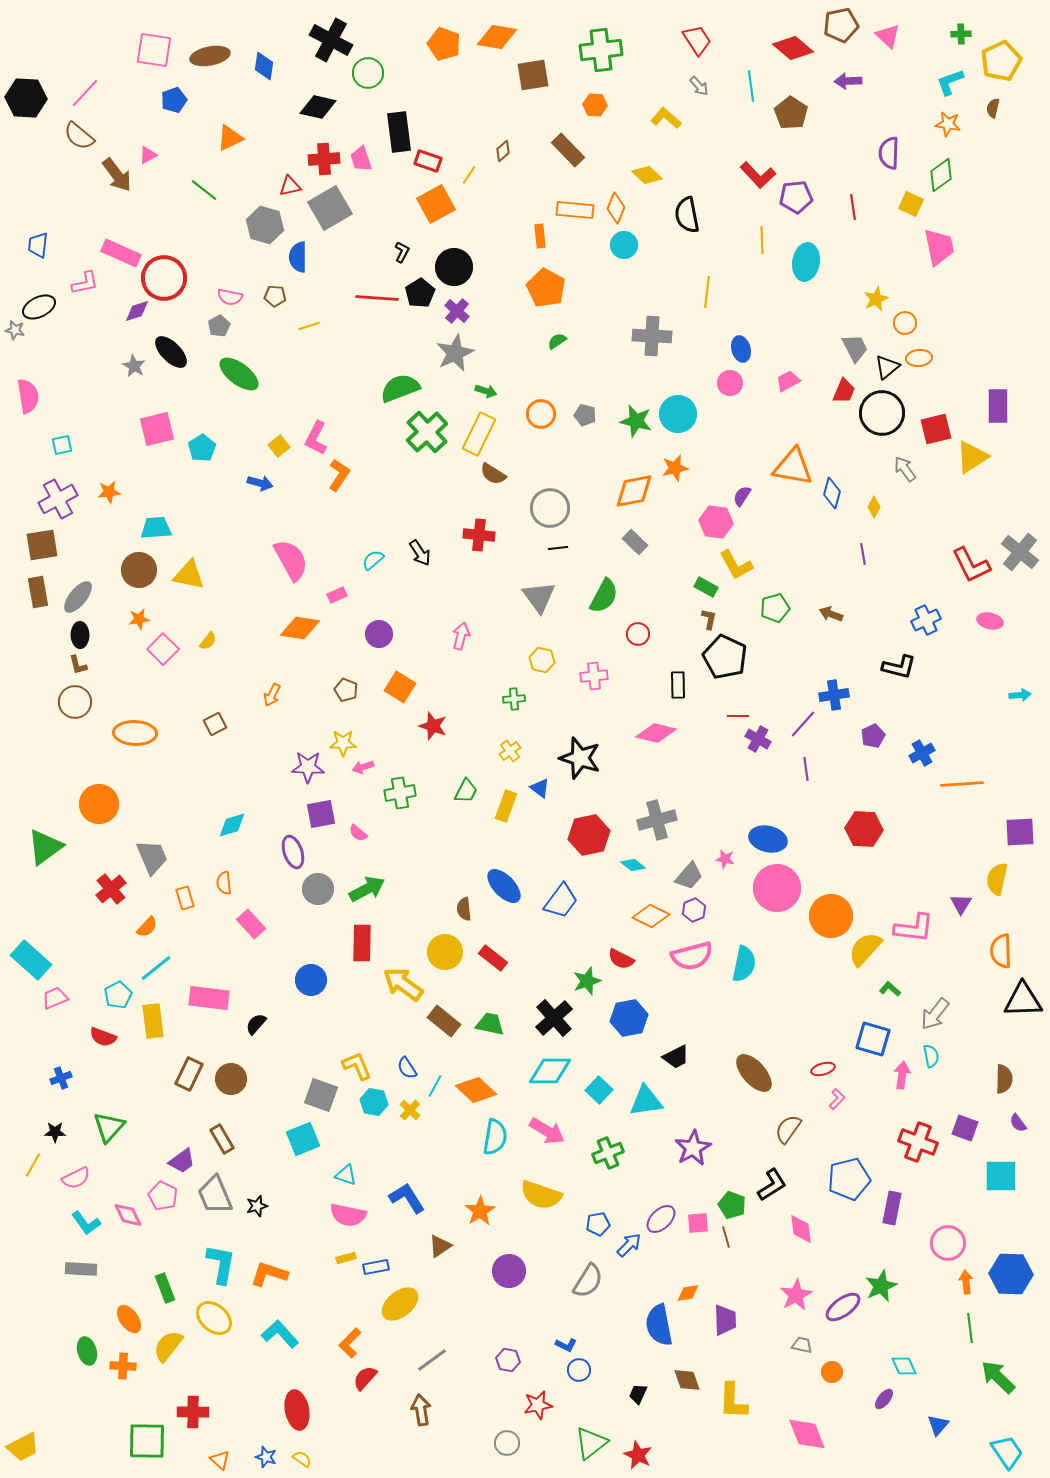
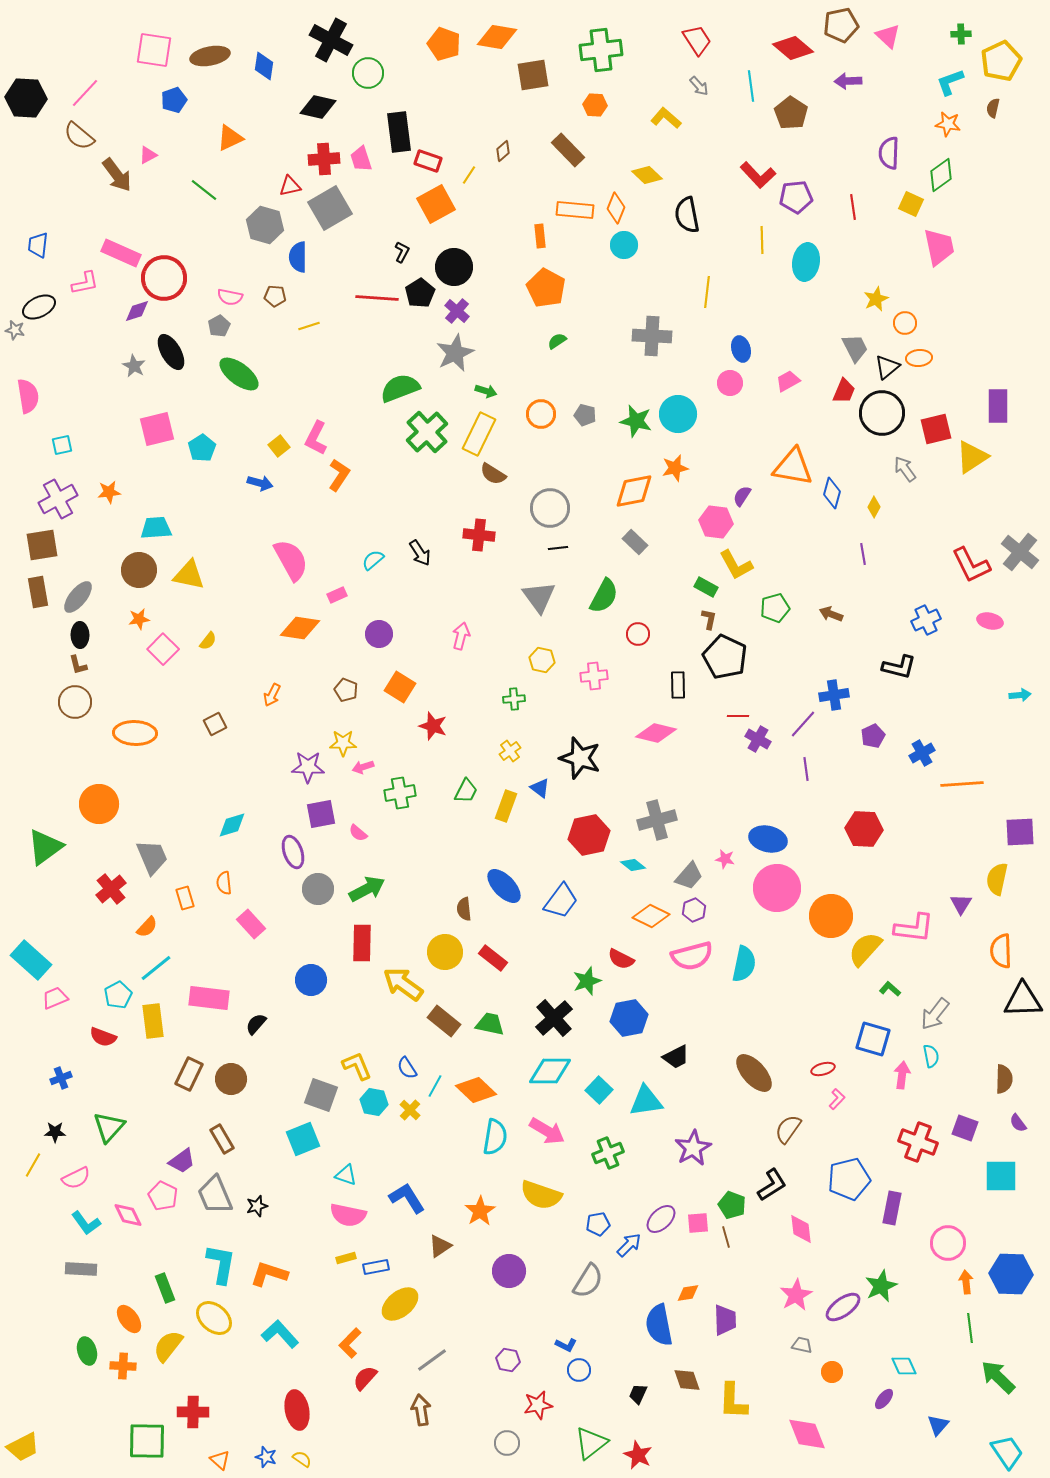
black ellipse at (171, 352): rotated 15 degrees clockwise
